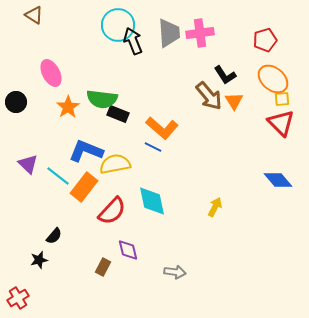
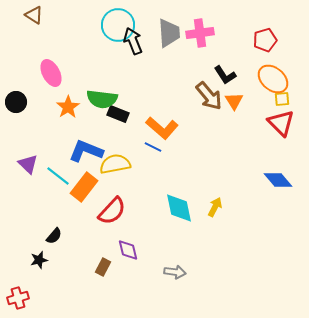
cyan diamond: moved 27 px right, 7 px down
red cross: rotated 15 degrees clockwise
